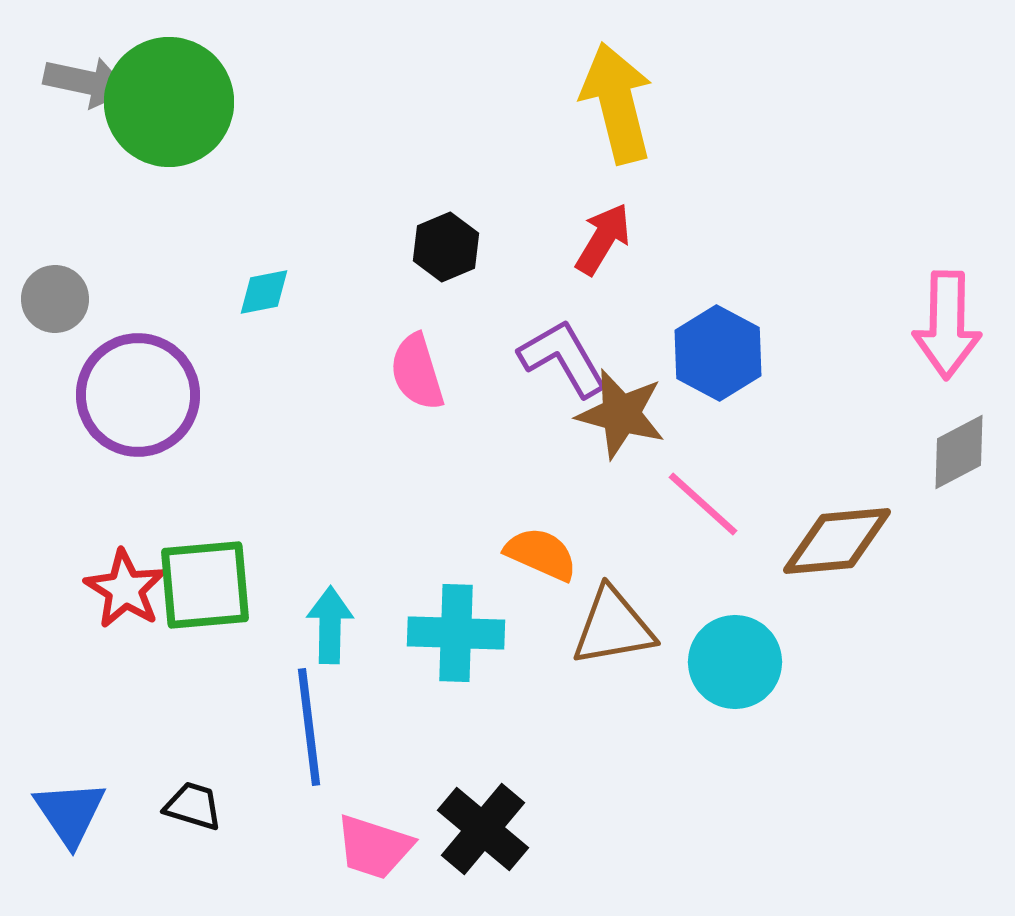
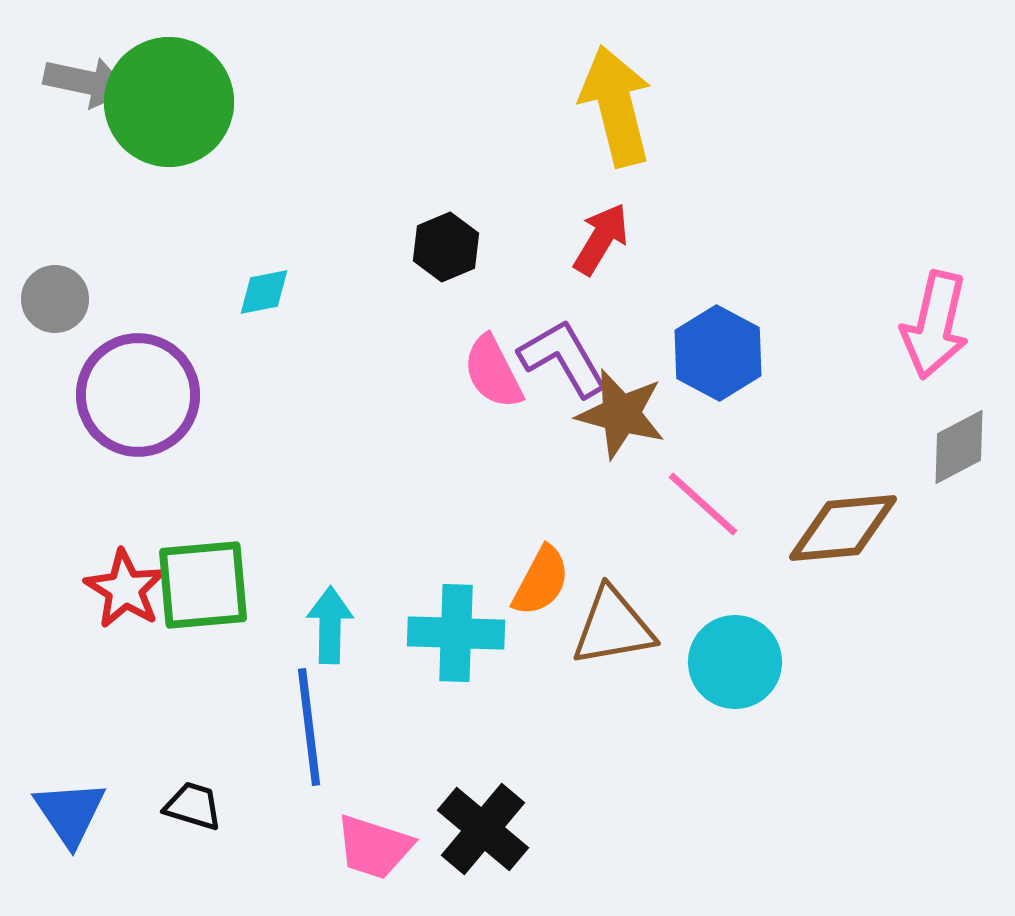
yellow arrow: moved 1 px left, 3 px down
red arrow: moved 2 px left
pink arrow: moved 12 px left; rotated 12 degrees clockwise
pink semicircle: moved 76 px right; rotated 10 degrees counterclockwise
gray diamond: moved 5 px up
brown diamond: moved 6 px right, 13 px up
orange semicircle: moved 27 px down; rotated 94 degrees clockwise
green square: moved 2 px left
